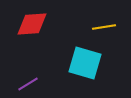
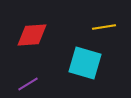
red diamond: moved 11 px down
